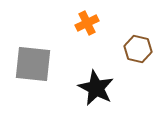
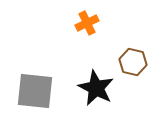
brown hexagon: moved 5 px left, 13 px down
gray square: moved 2 px right, 27 px down
